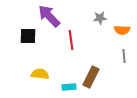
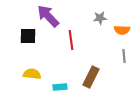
purple arrow: moved 1 px left
yellow semicircle: moved 8 px left
cyan rectangle: moved 9 px left
